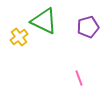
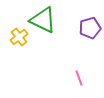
green triangle: moved 1 px left, 1 px up
purple pentagon: moved 2 px right, 1 px down
